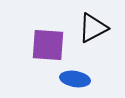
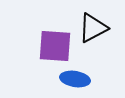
purple square: moved 7 px right, 1 px down
